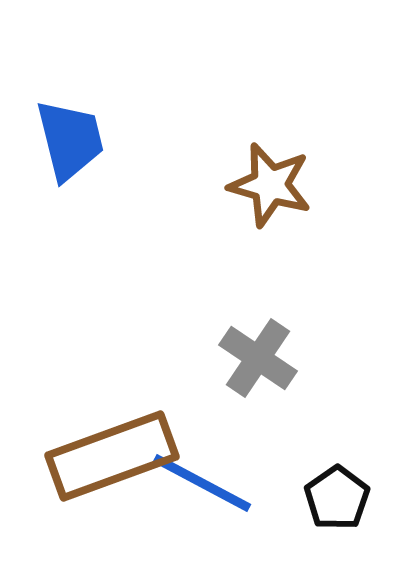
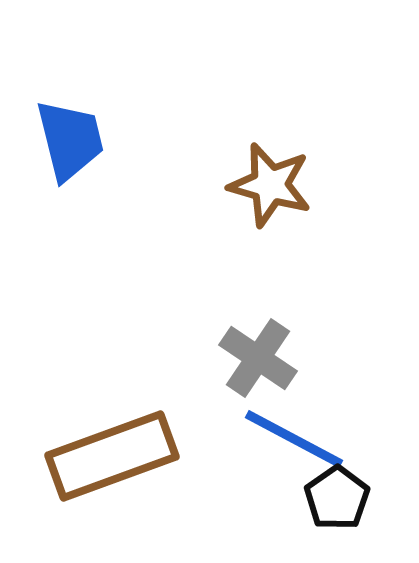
blue line: moved 92 px right, 44 px up
